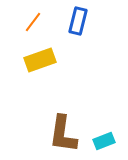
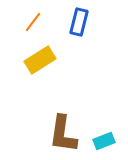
blue rectangle: moved 1 px right, 1 px down
yellow rectangle: rotated 12 degrees counterclockwise
